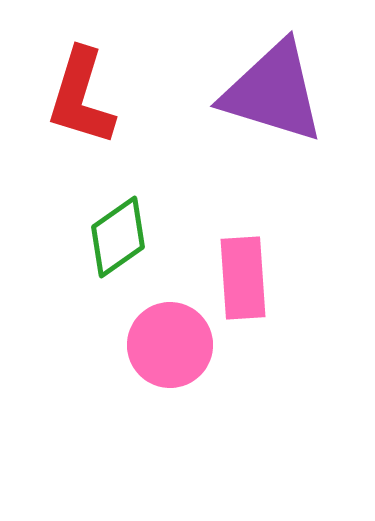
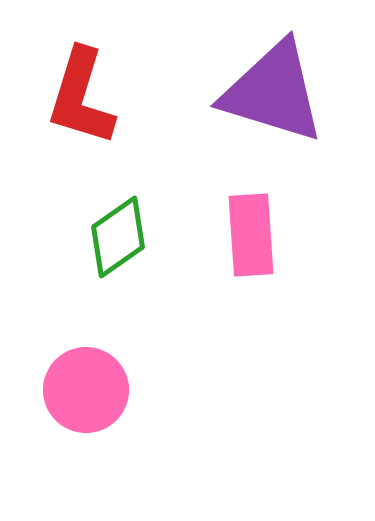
pink rectangle: moved 8 px right, 43 px up
pink circle: moved 84 px left, 45 px down
